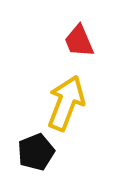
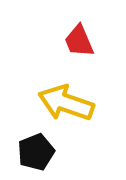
yellow arrow: rotated 92 degrees counterclockwise
